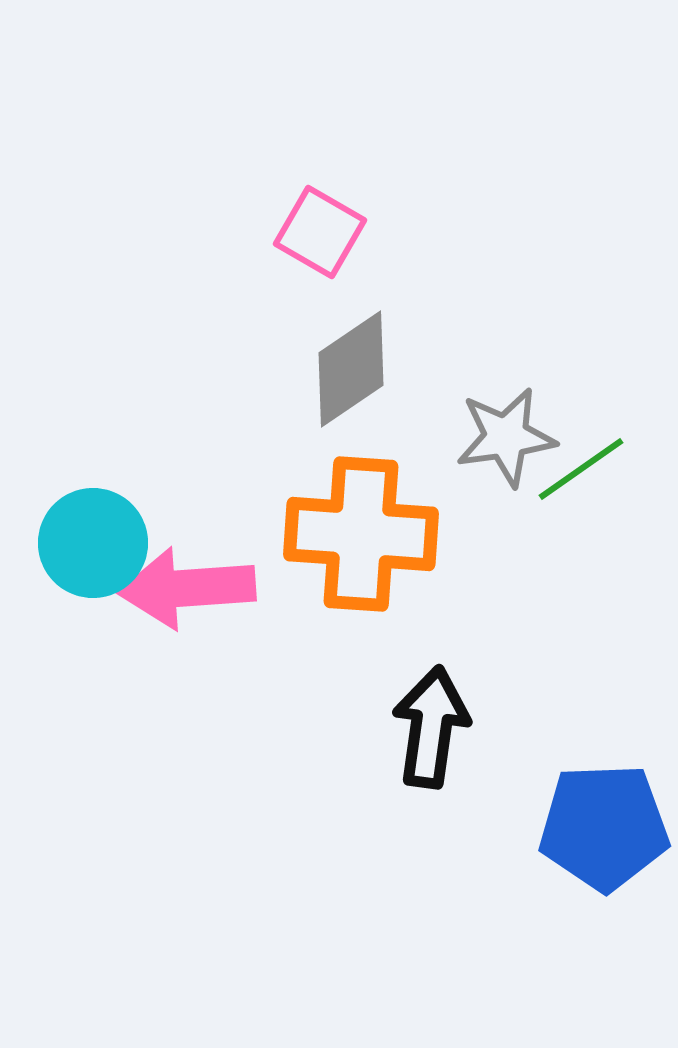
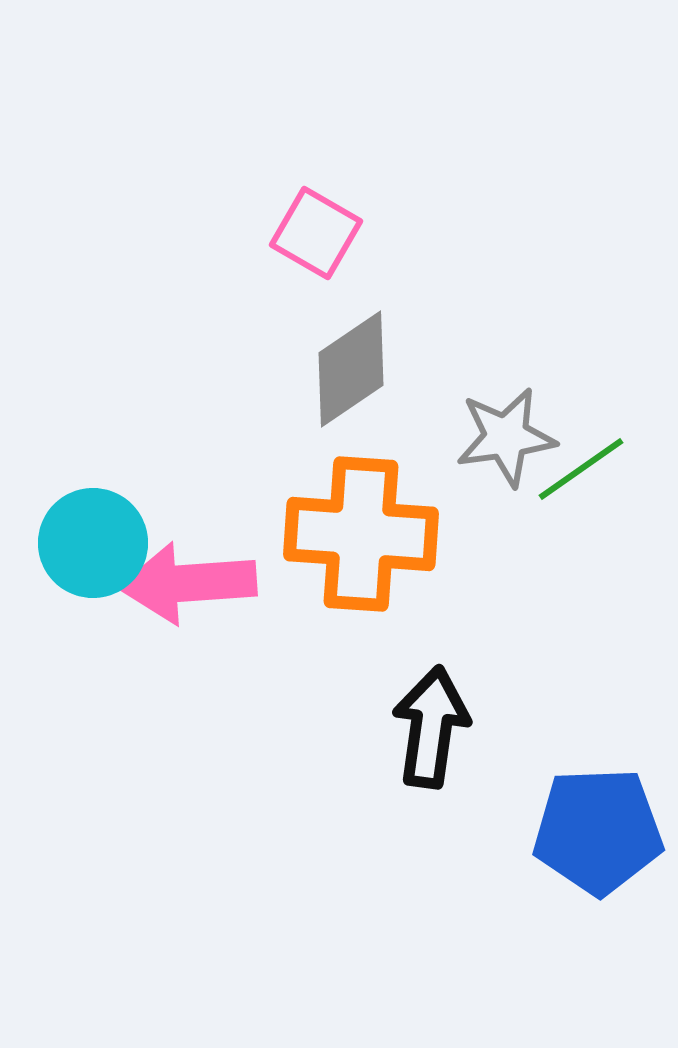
pink square: moved 4 px left, 1 px down
pink arrow: moved 1 px right, 5 px up
blue pentagon: moved 6 px left, 4 px down
